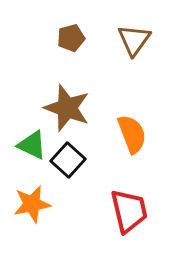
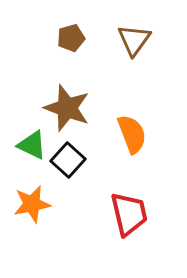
red trapezoid: moved 3 px down
